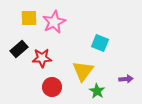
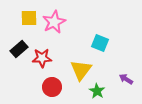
yellow triangle: moved 2 px left, 1 px up
purple arrow: rotated 144 degrees counterclockwise
